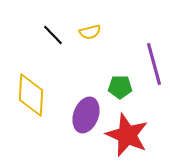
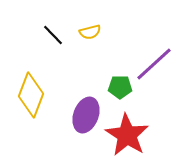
purple line: rotated 63 degrees clockwise
yellow diamond: rotated 18 degrees clockwise
red star: rotated 9 degrees clockwise
